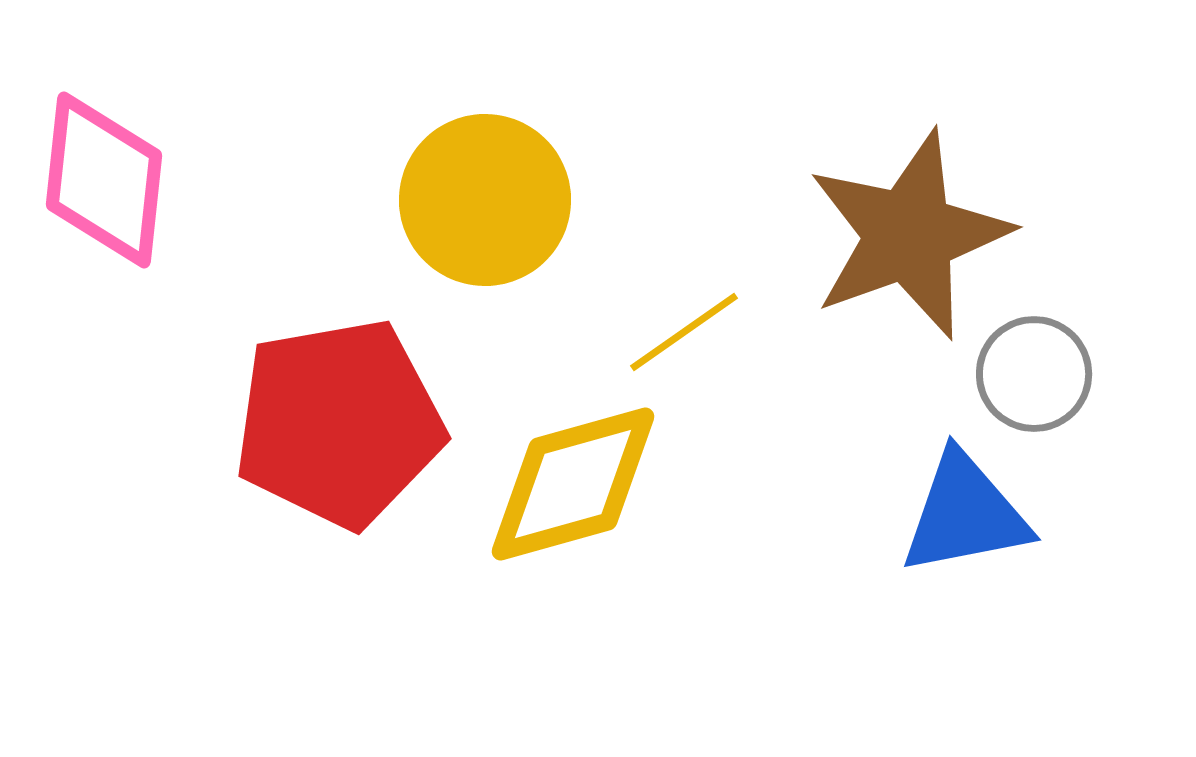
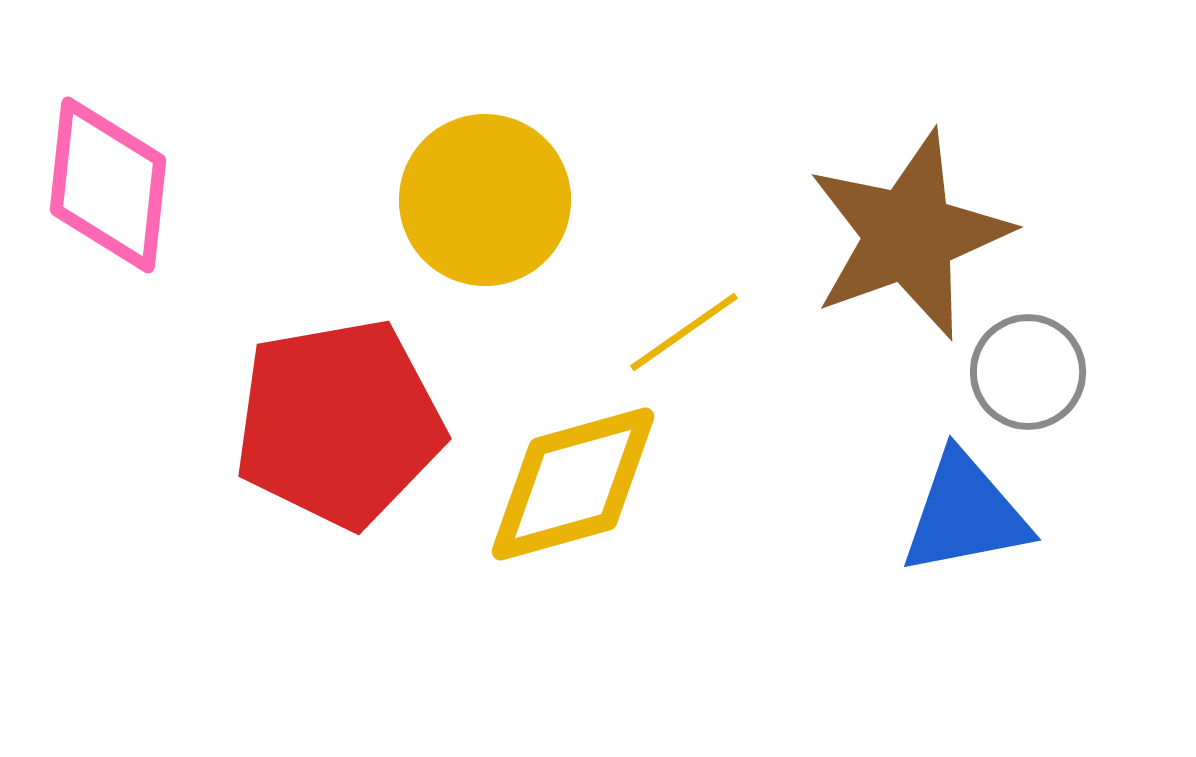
pink diamond: moved 4 px right, 5 px down
gray circle: moved 6 px left, 2 px up
